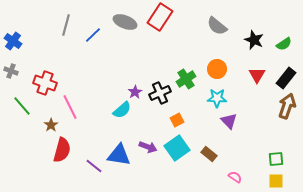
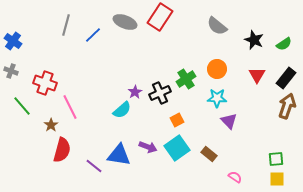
yellow square: moved 1 px right, 2 px up
